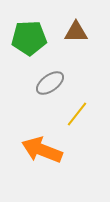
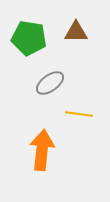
green pentagon: rotated 12 degrees clockwise
yellow line: moved 2 px right; rotated 60 degrees clockwise
orange arrow: rotated 75 degrees clockwise
